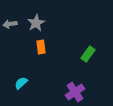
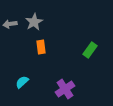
gray star: moved 2 px left, 1 px up
green rectangle: moved 2 px right, 4 px up
cyan semicircle: moved 1 px right, 1 px up
purple cross: moved 10 px left, 3 px up
